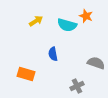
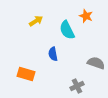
cyan semicircle: moved 5 px down; rotated 48 degrees clockwise
